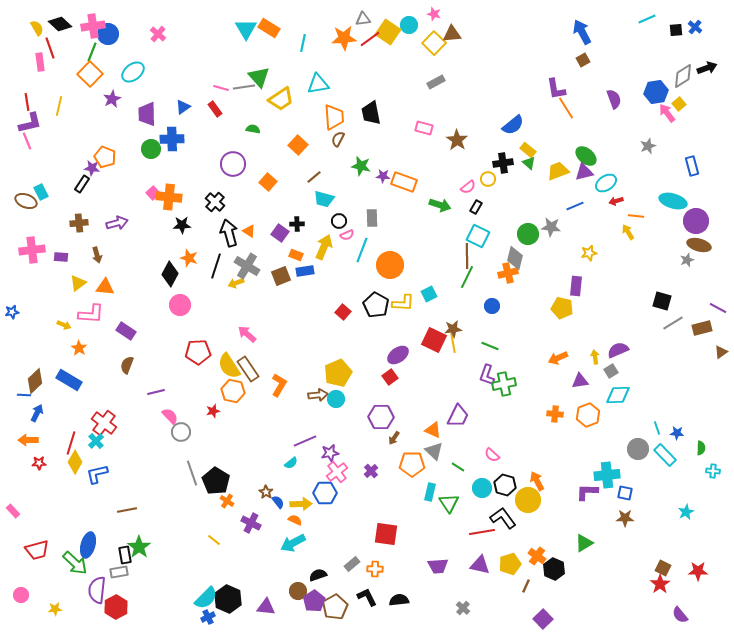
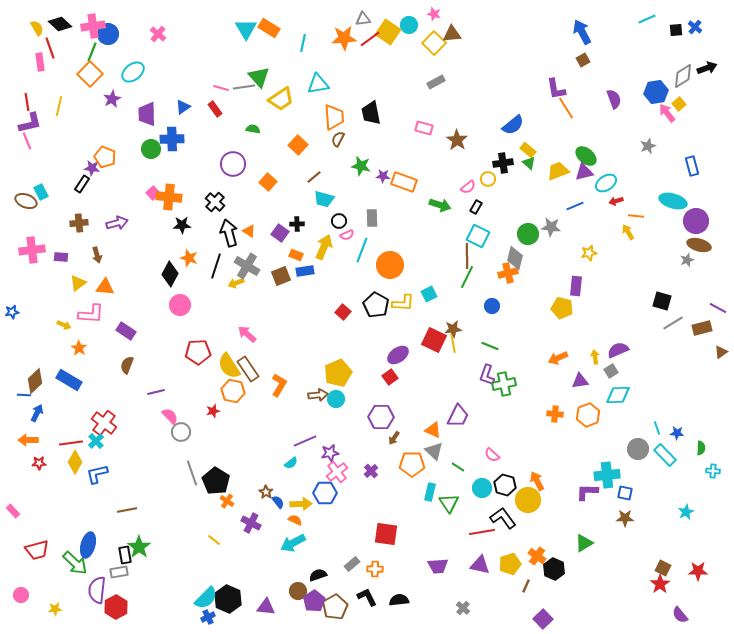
red line at (71, 443): rotated 65 degrees clockwise
